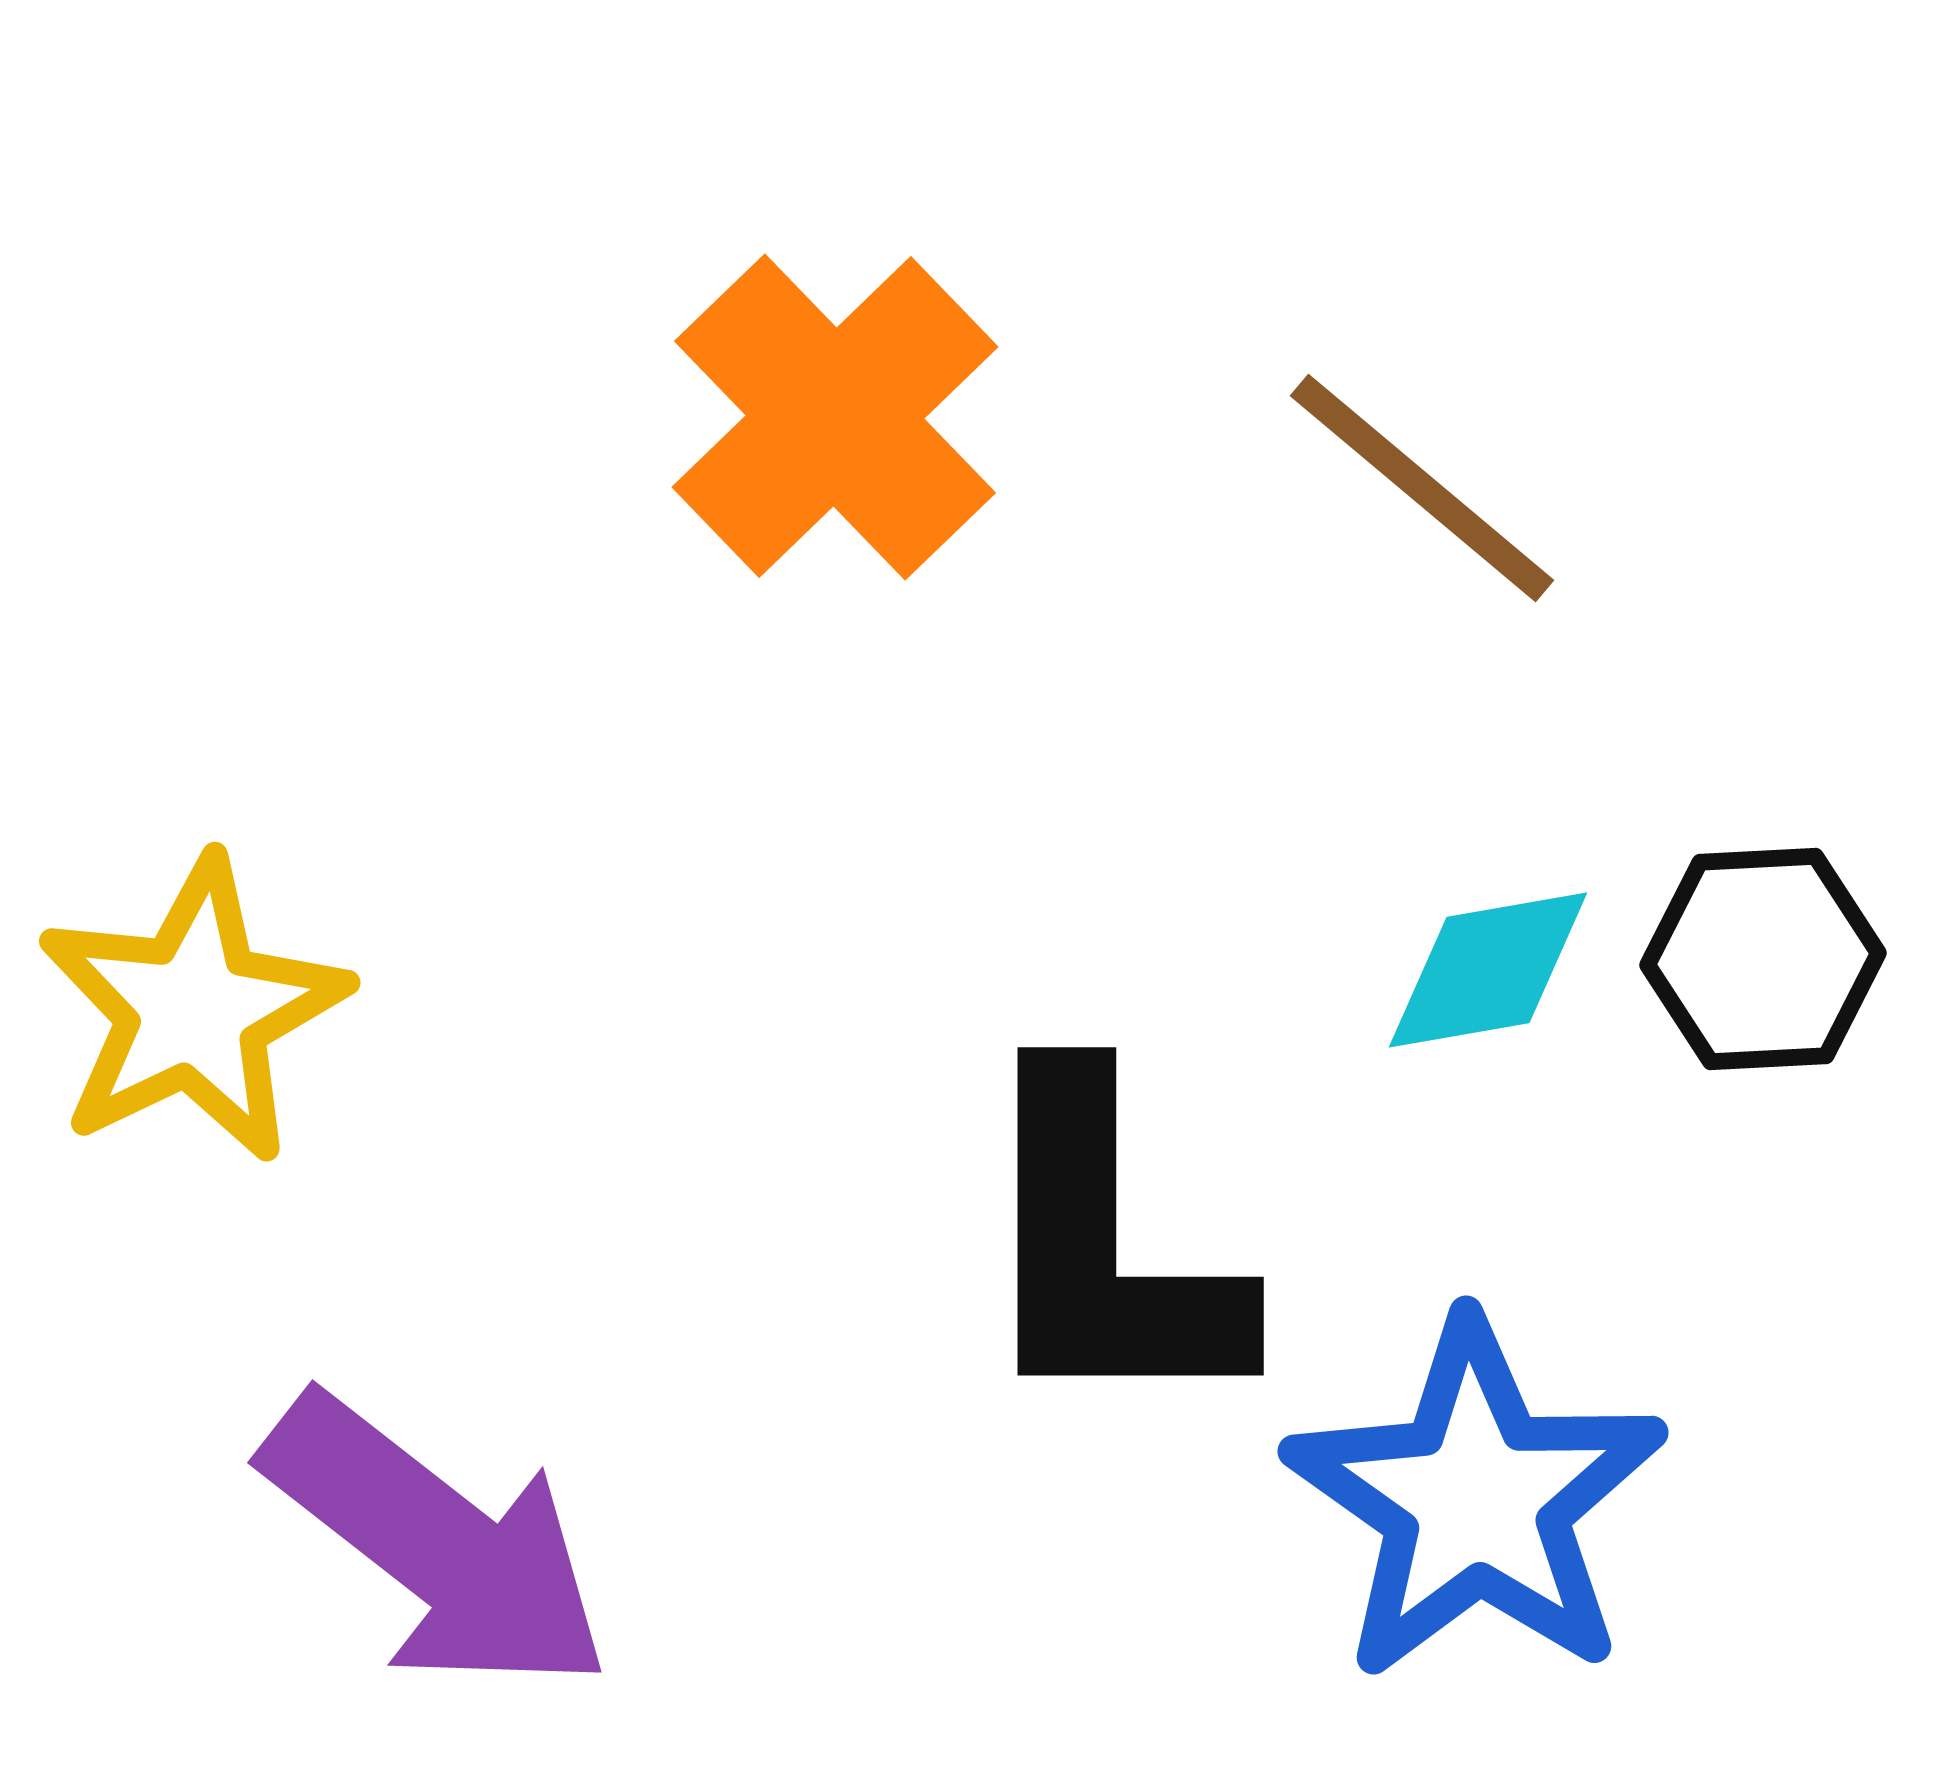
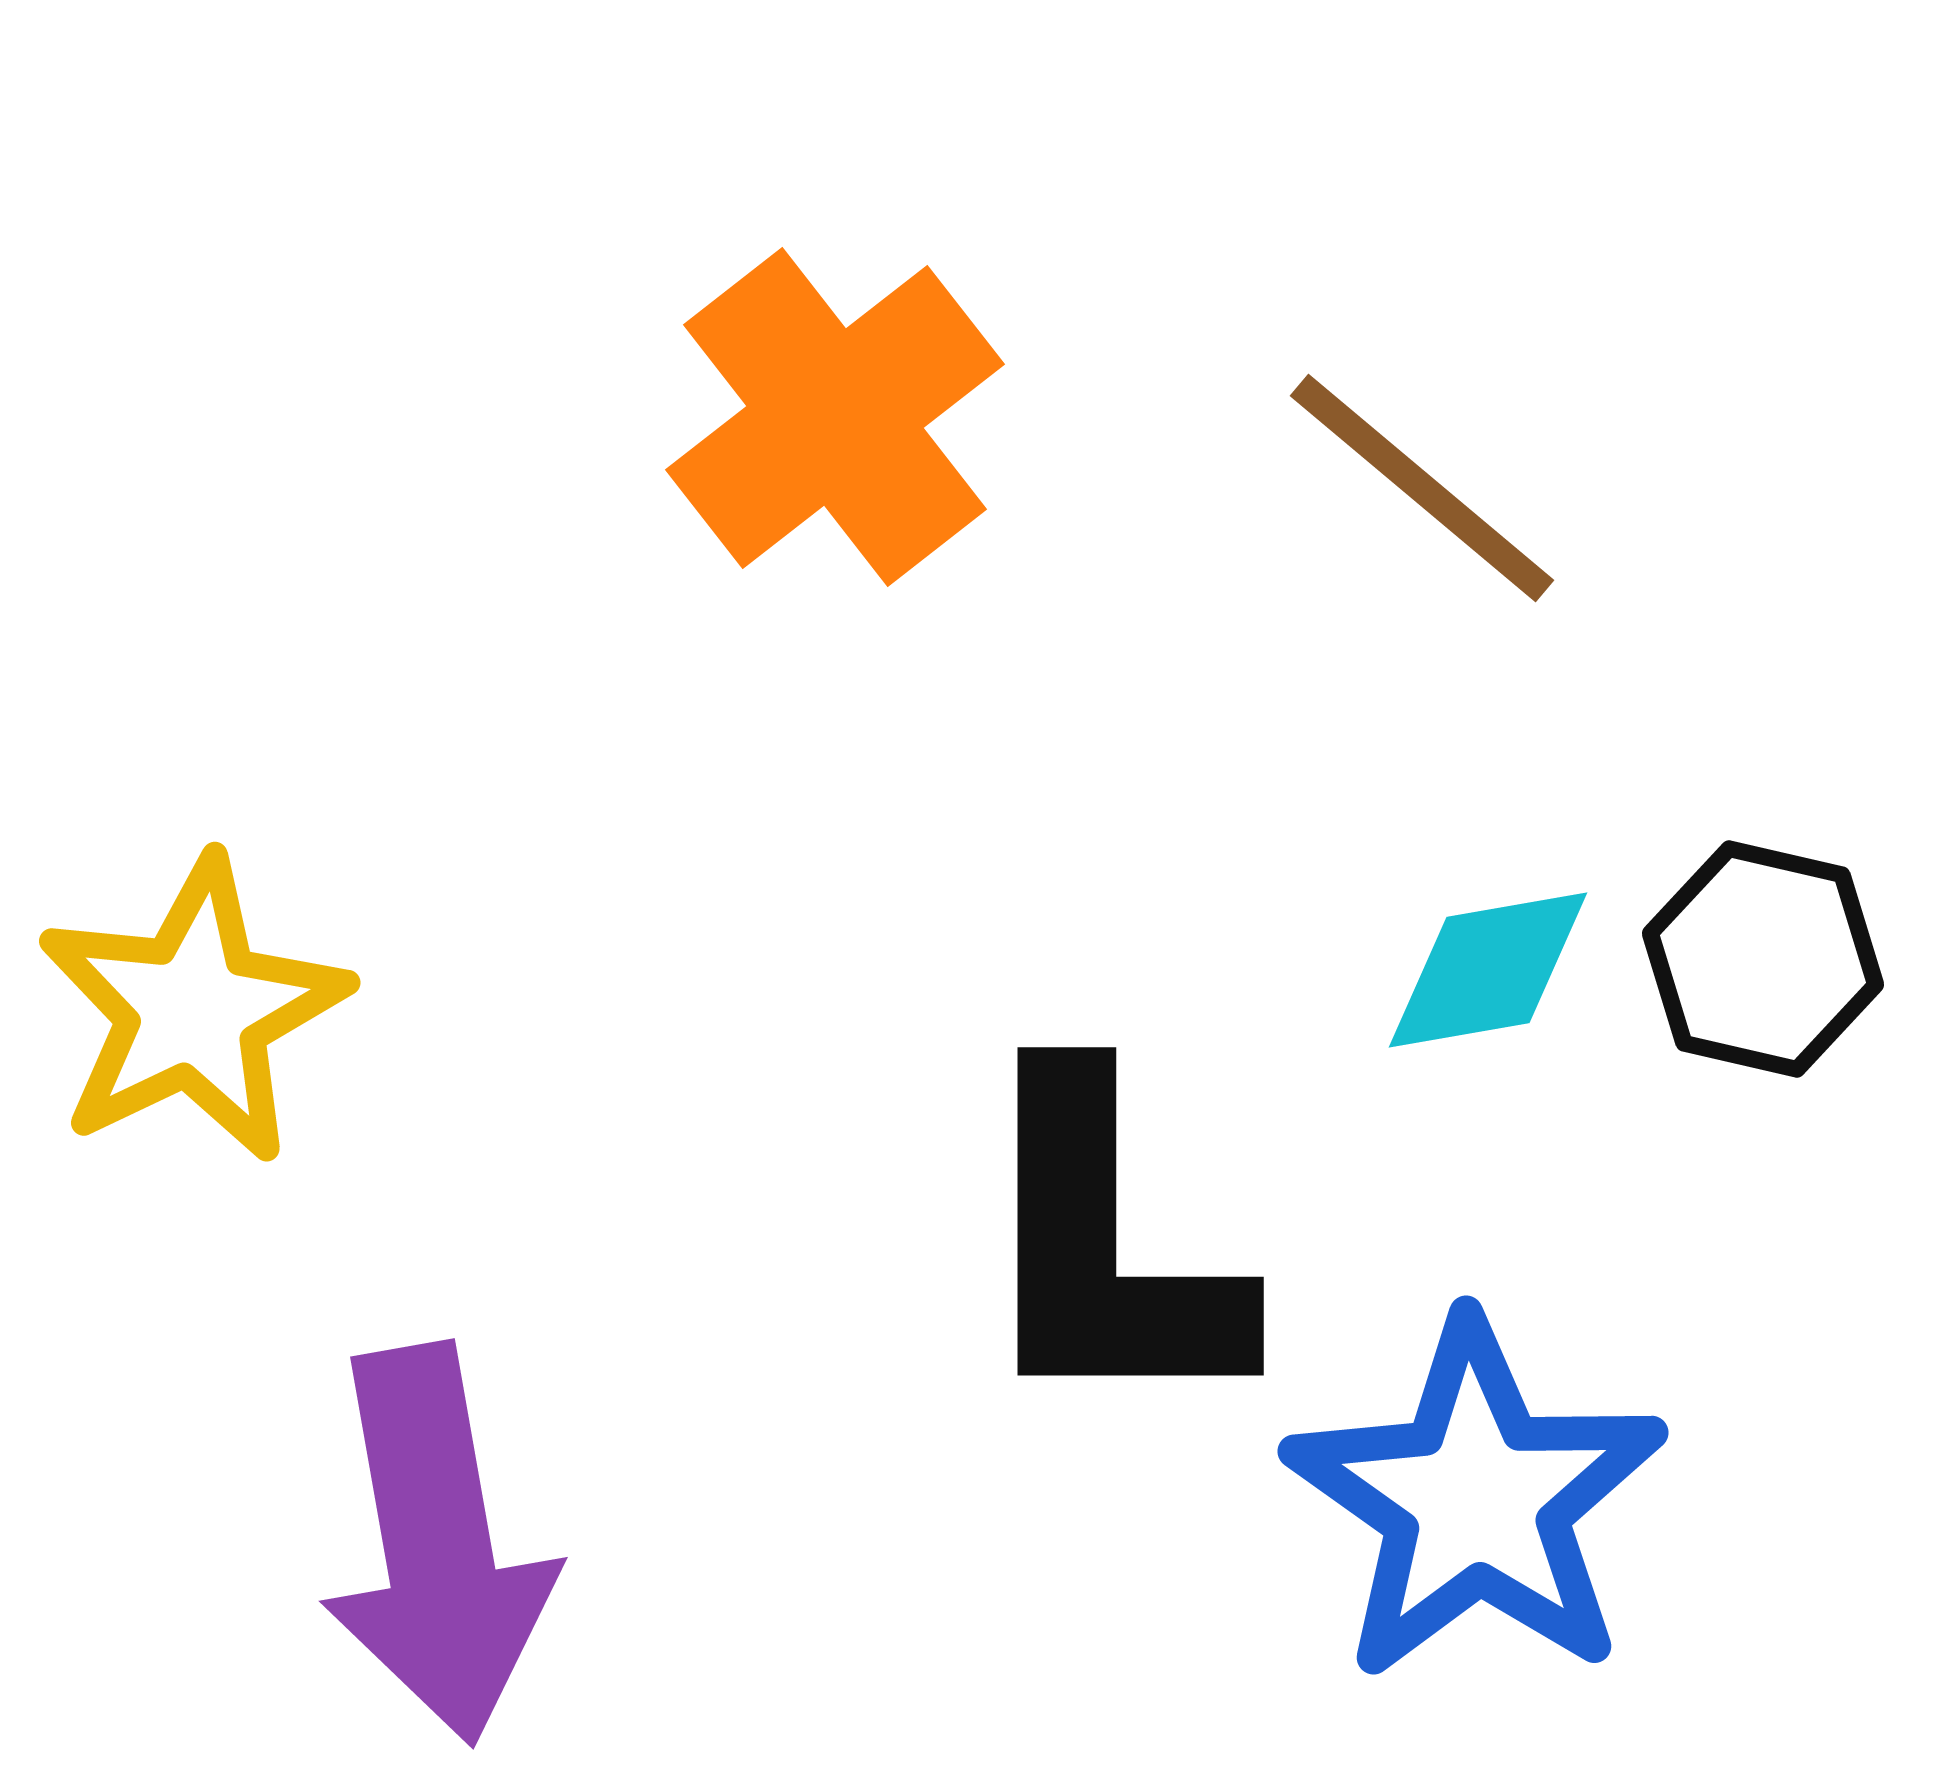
orange cross: rotated 6 degrees clockwise
black hexagon: rotated 16 degrees clockwise
purple arrow: rotated 42 degrees clockwise
